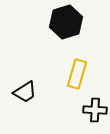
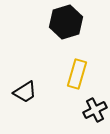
black cross: rotated 30 degrees counterclockwise
